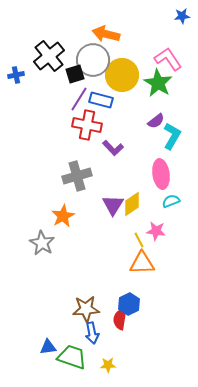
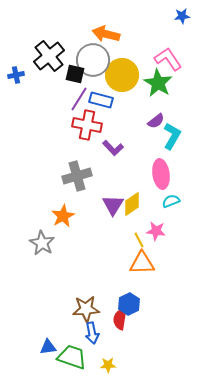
black square: rotated 30 degrees clockwise
